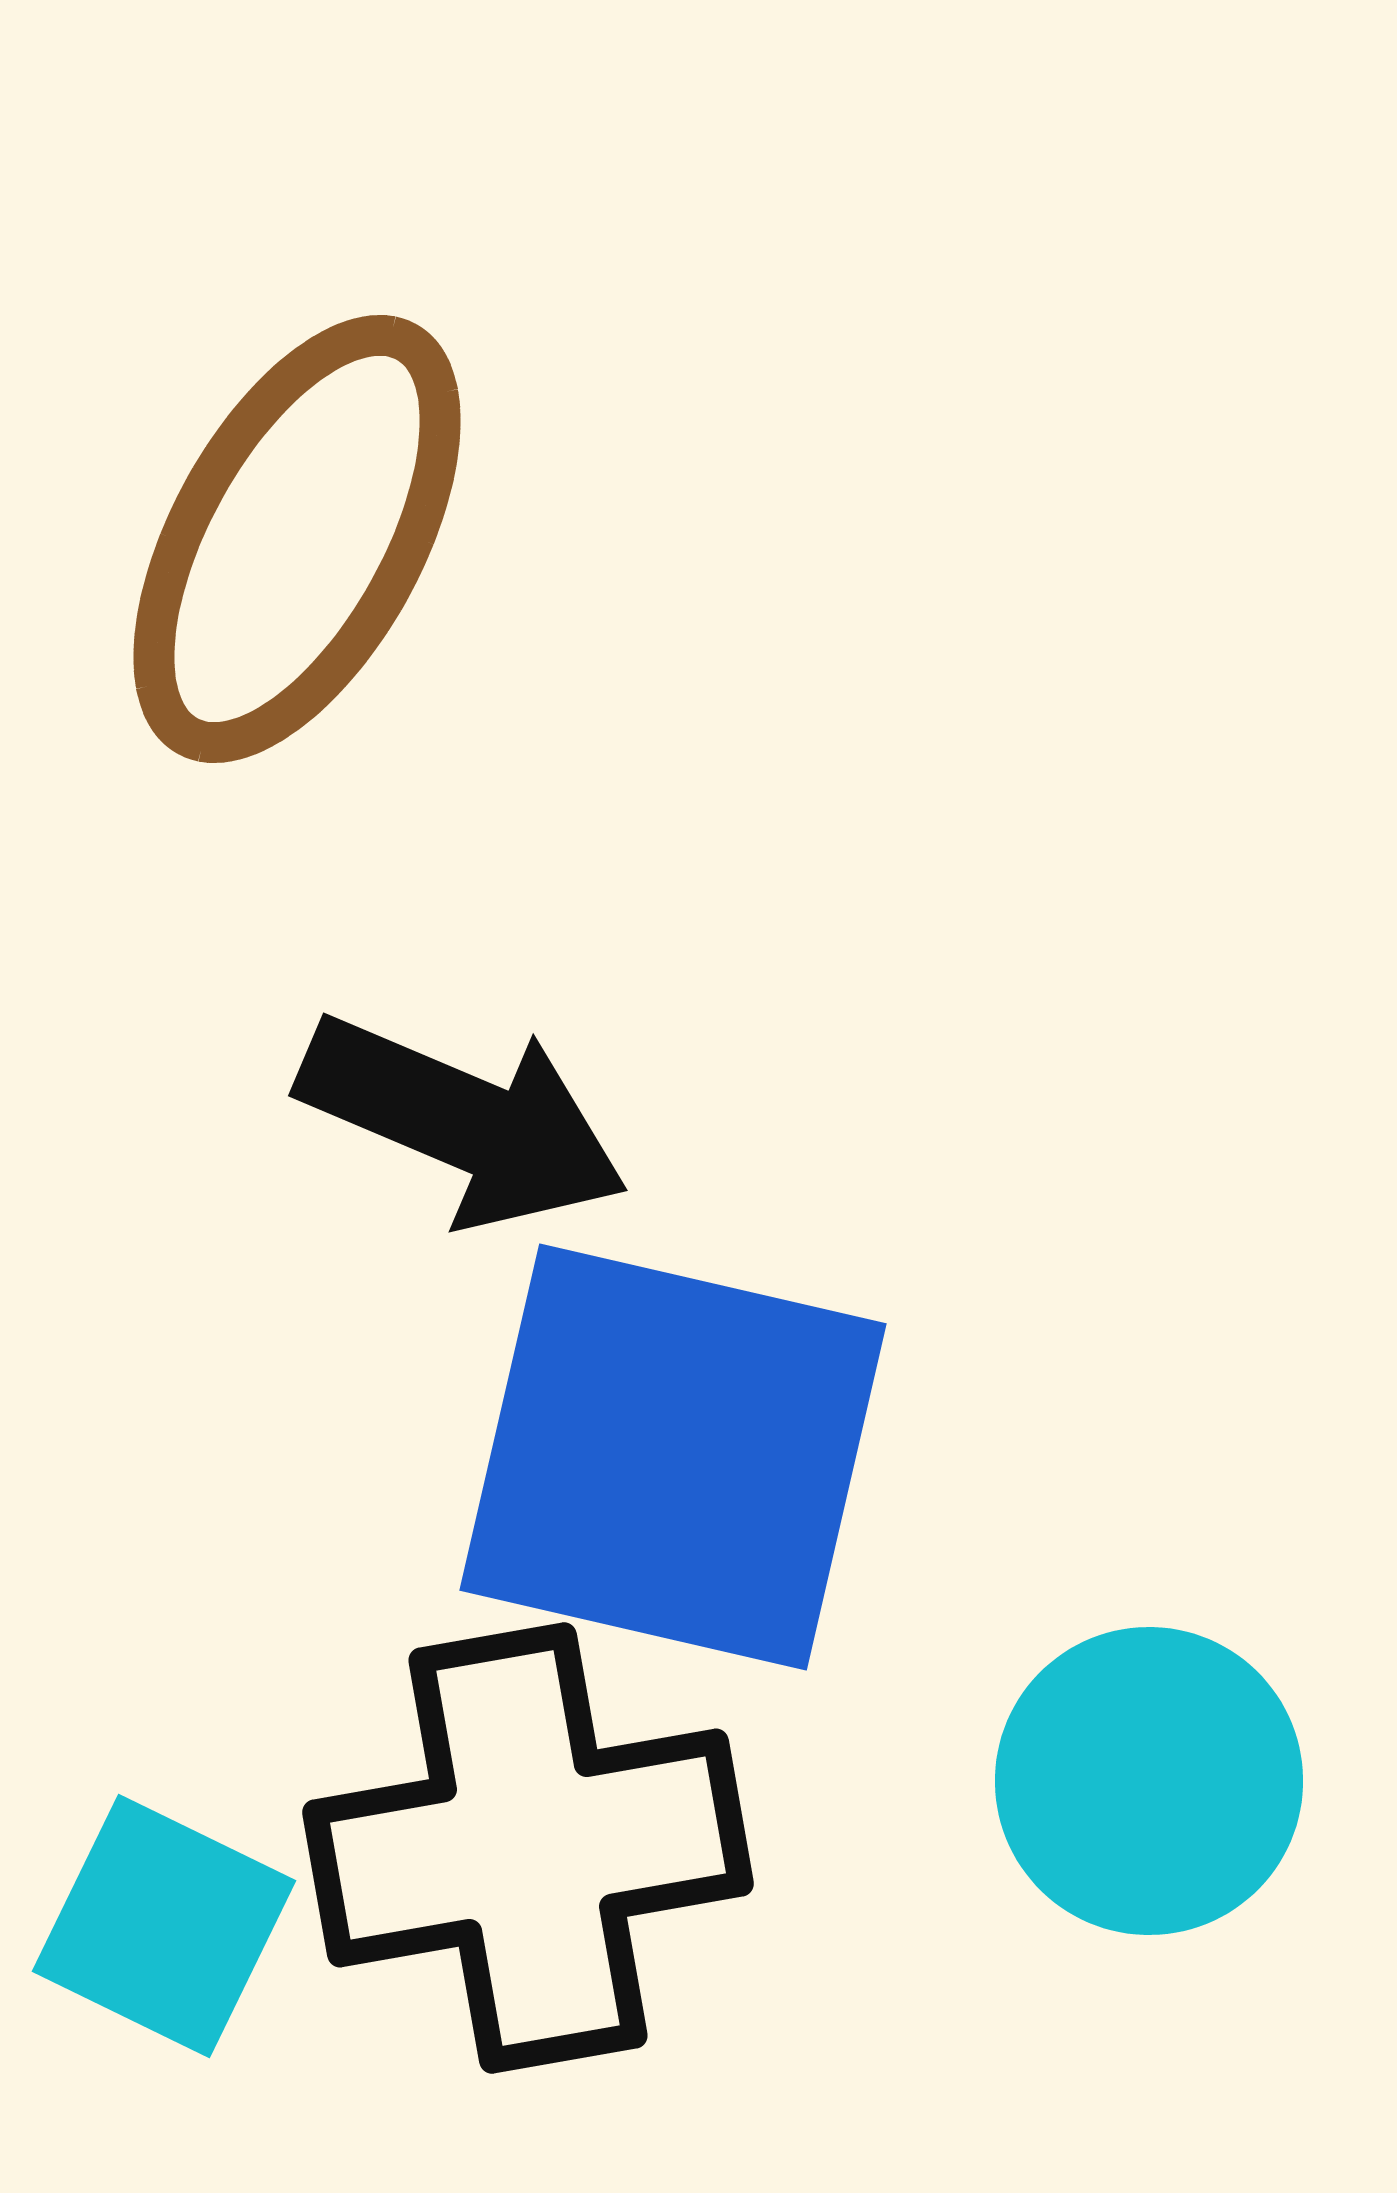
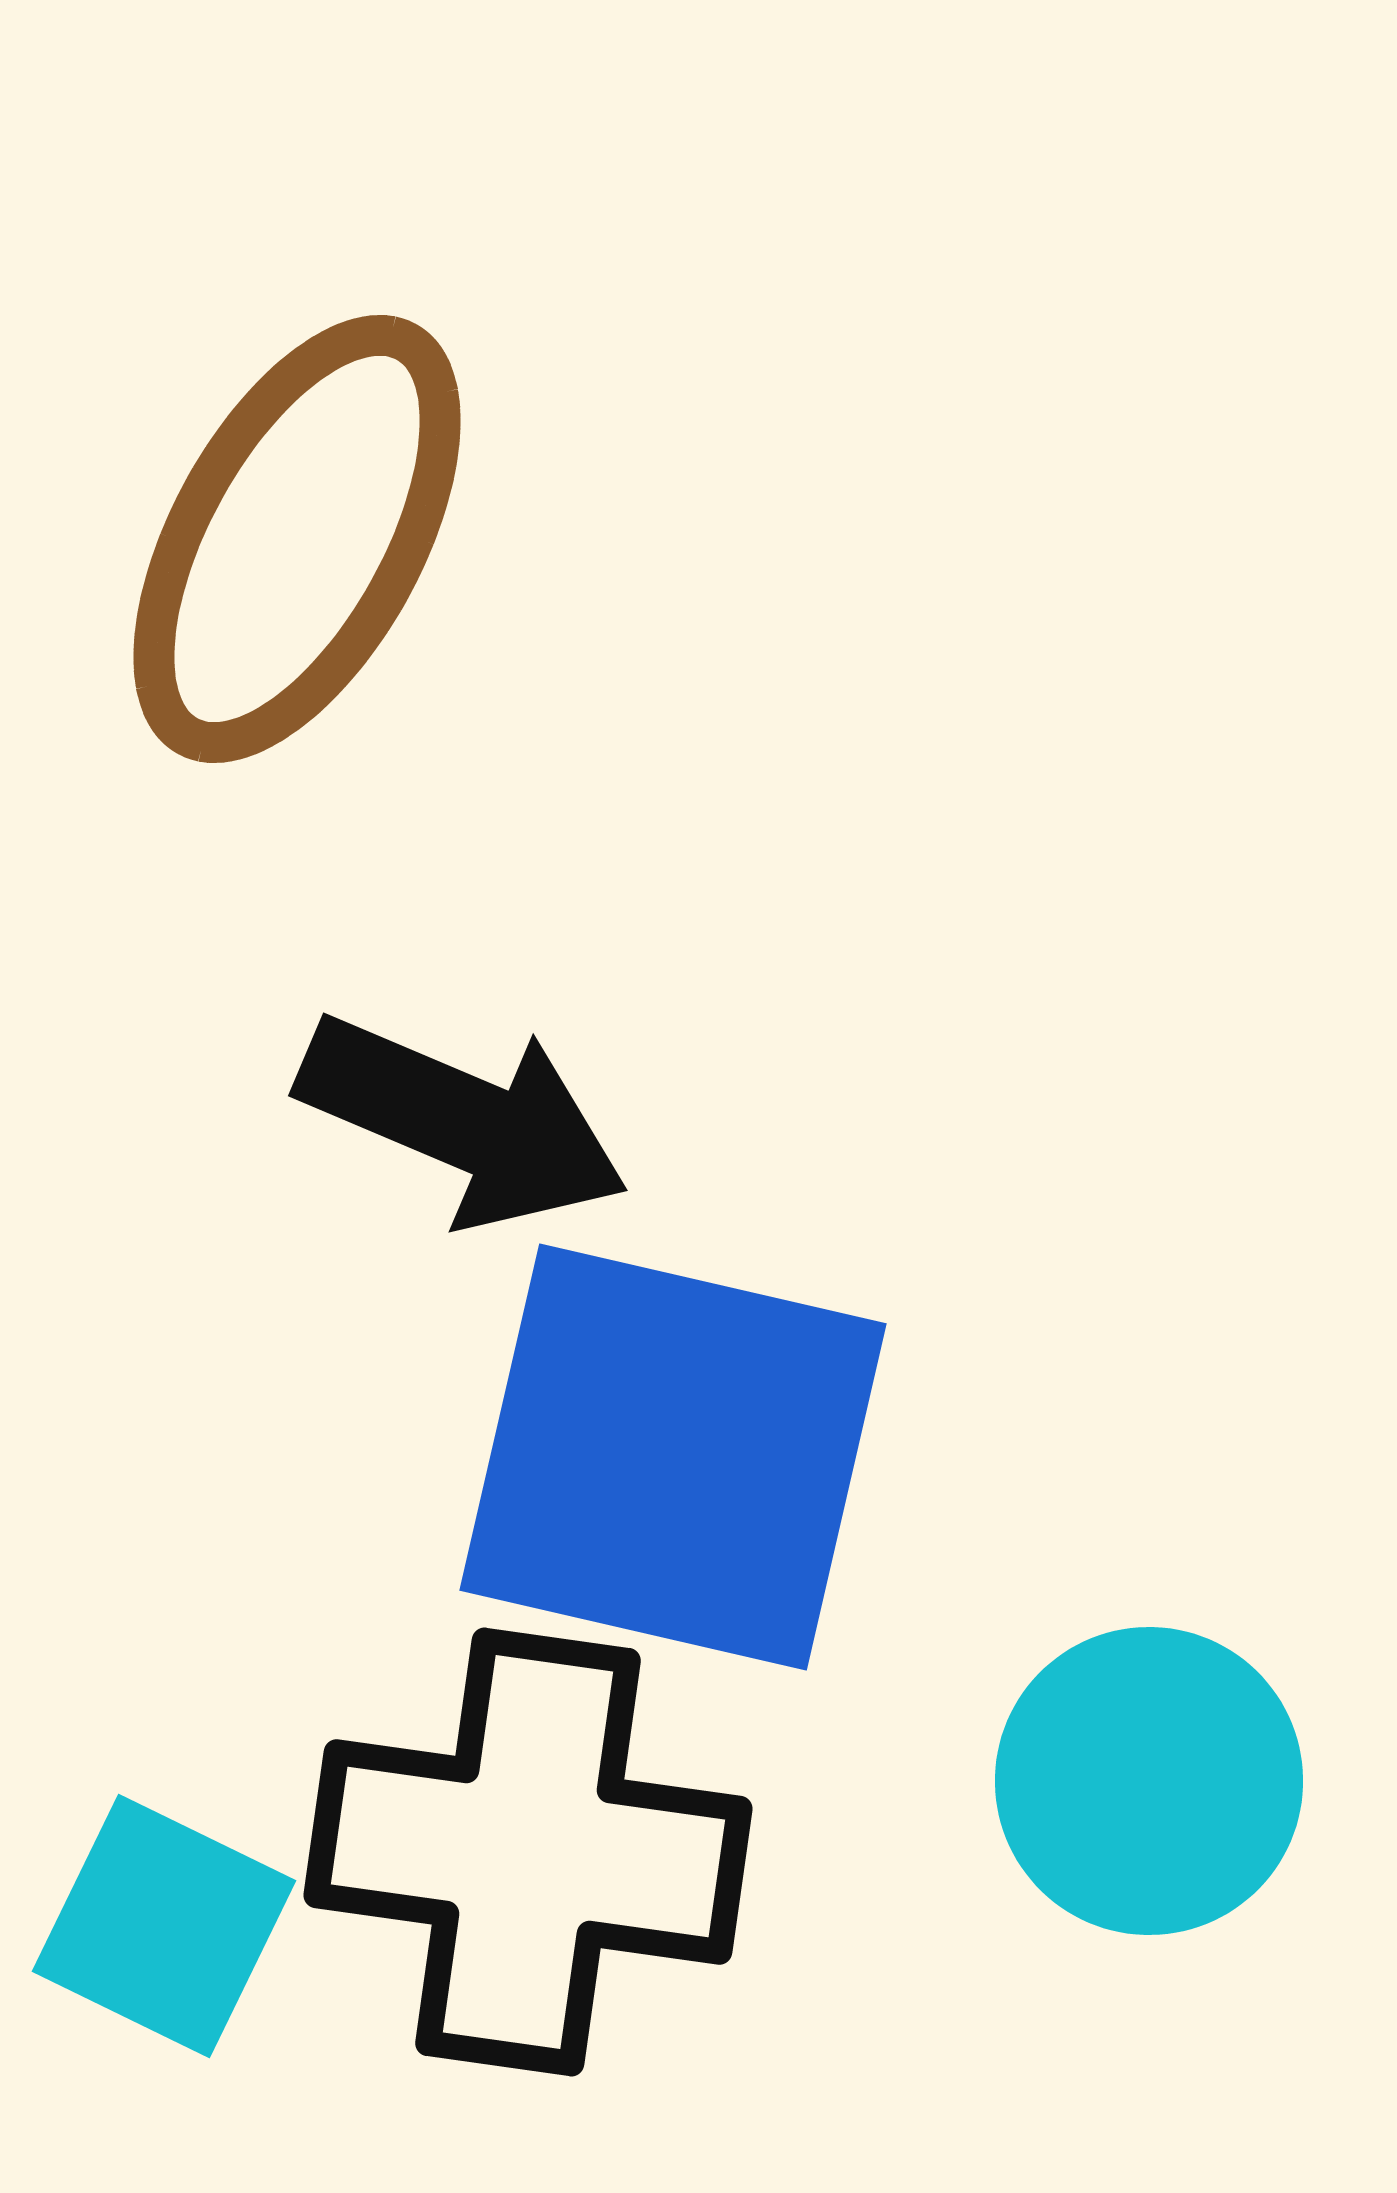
black cross: moved 4 px down; rotated 18 degrees clockwise
